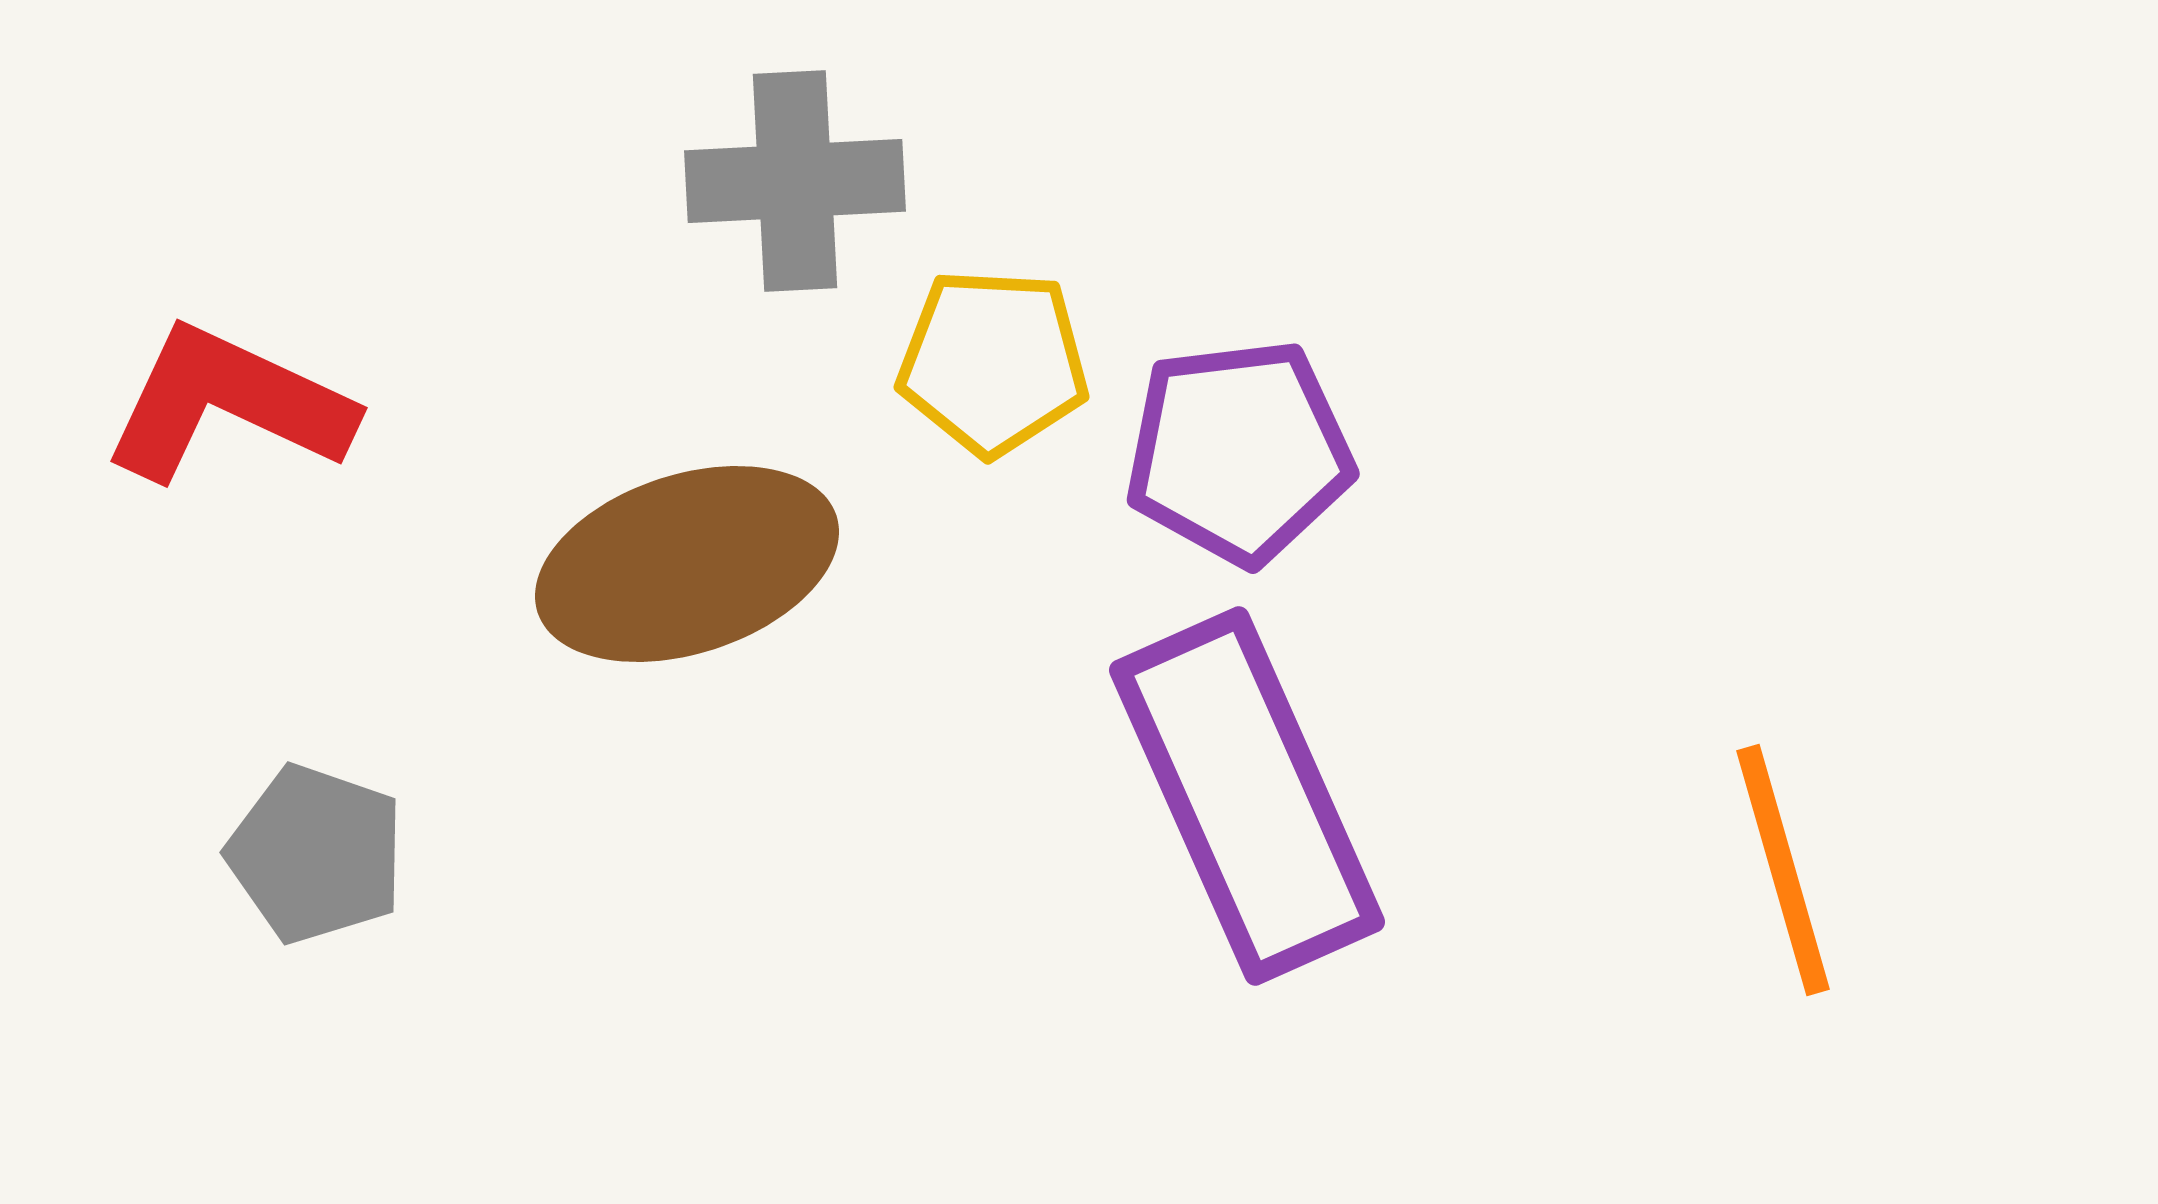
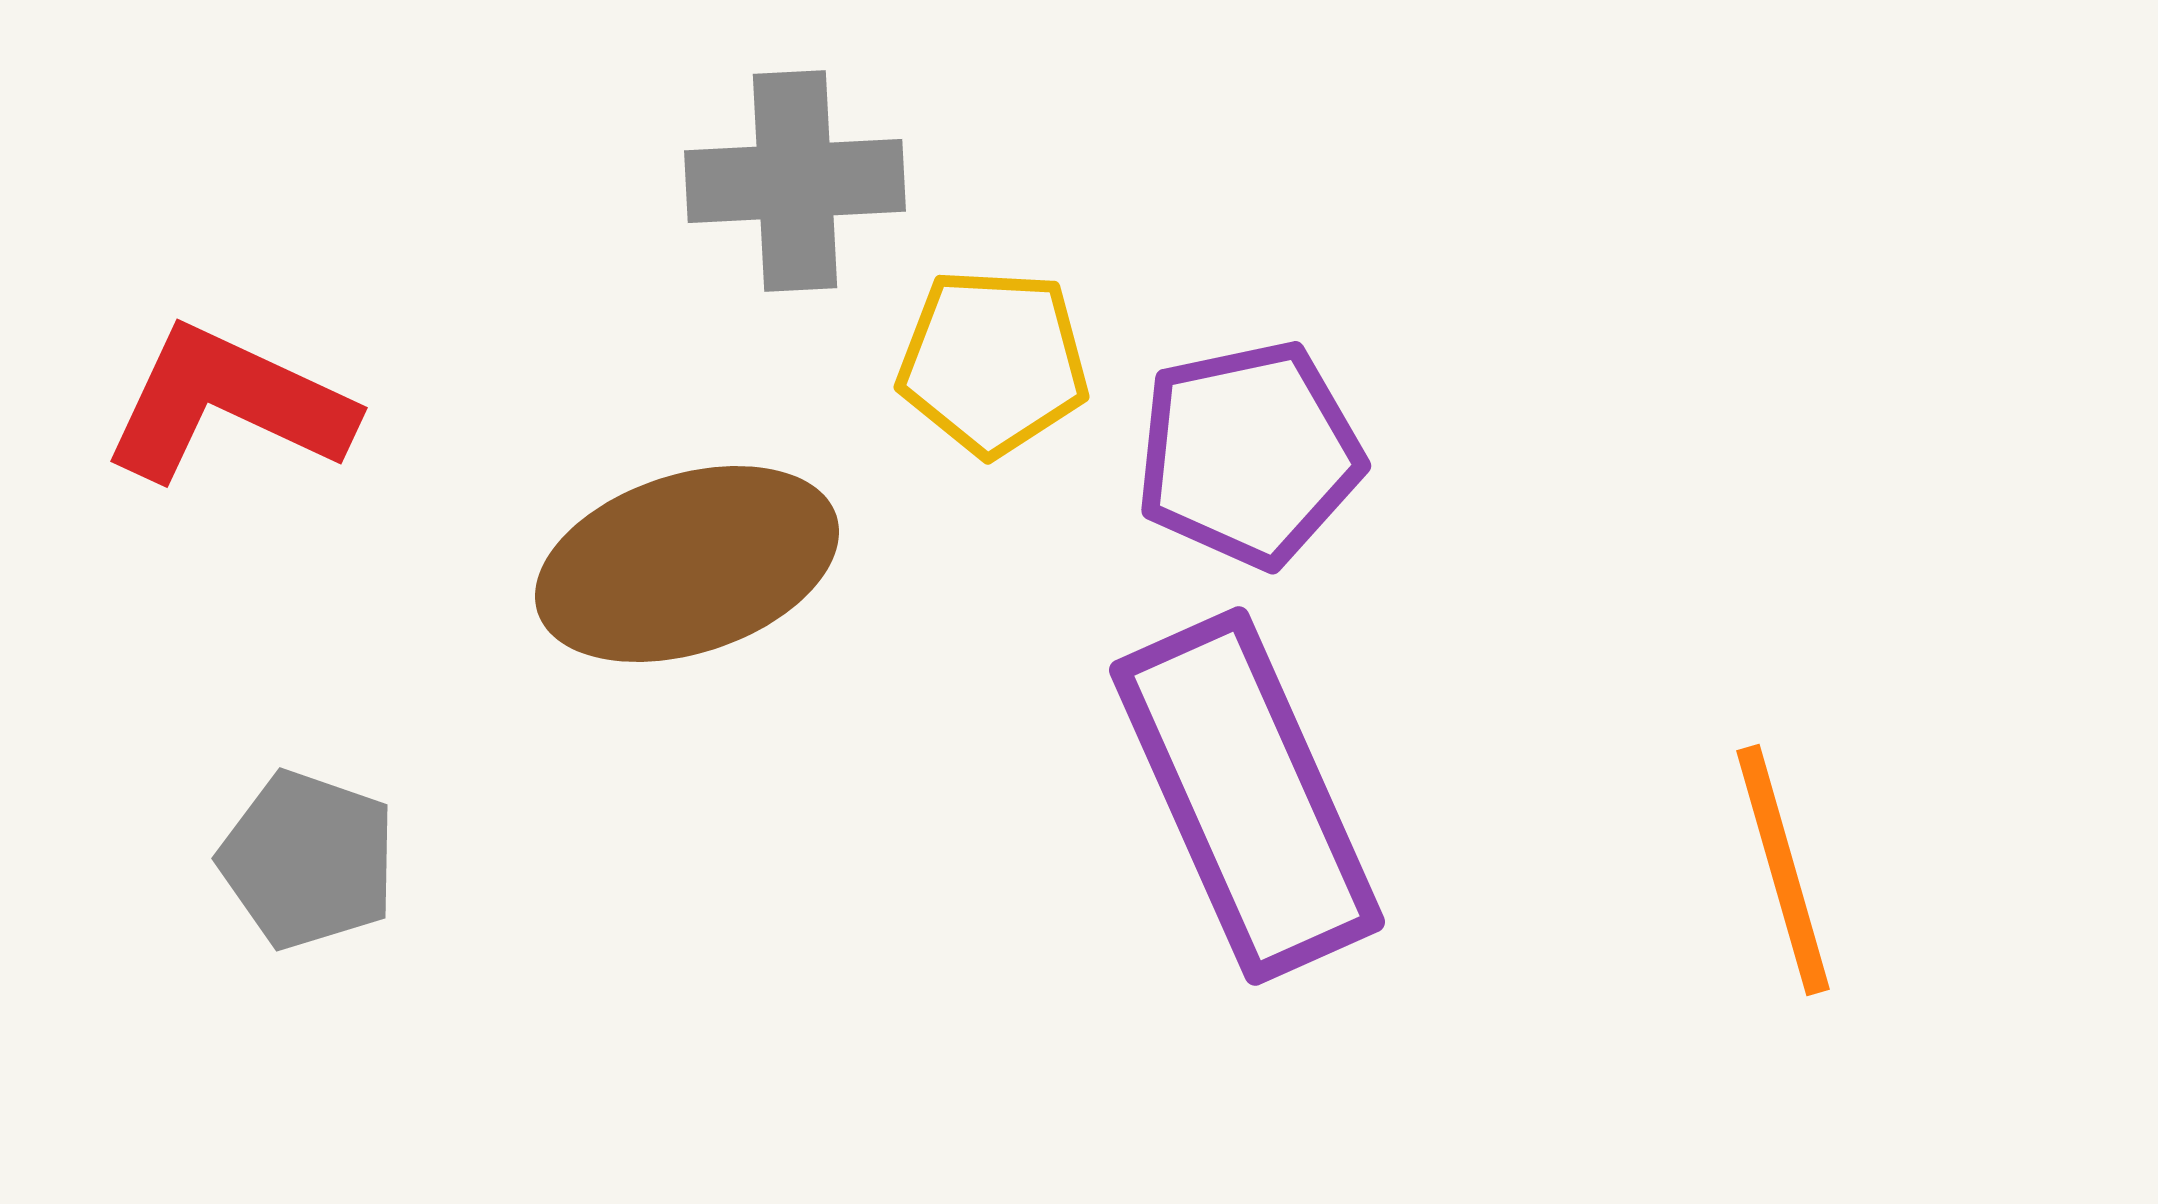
purple pentagon: moved 10 px right, 2 px down; rotated 5 degrees counterclockwise
gray pentagon: moved 8 px left, 6 px down
